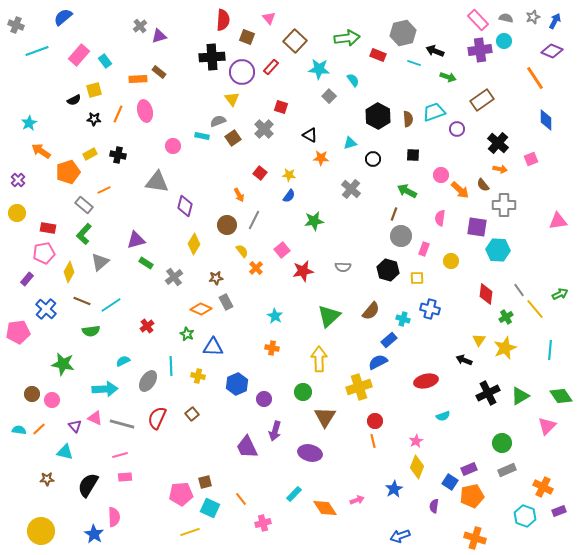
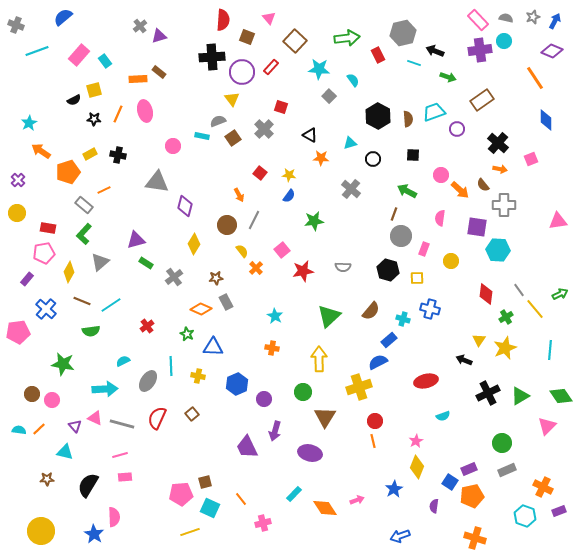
red rectangle at (378, 55): rotated 42 degrees clockwise
